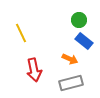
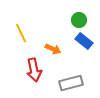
orange arrow: moved 17 px left, 10 px up
